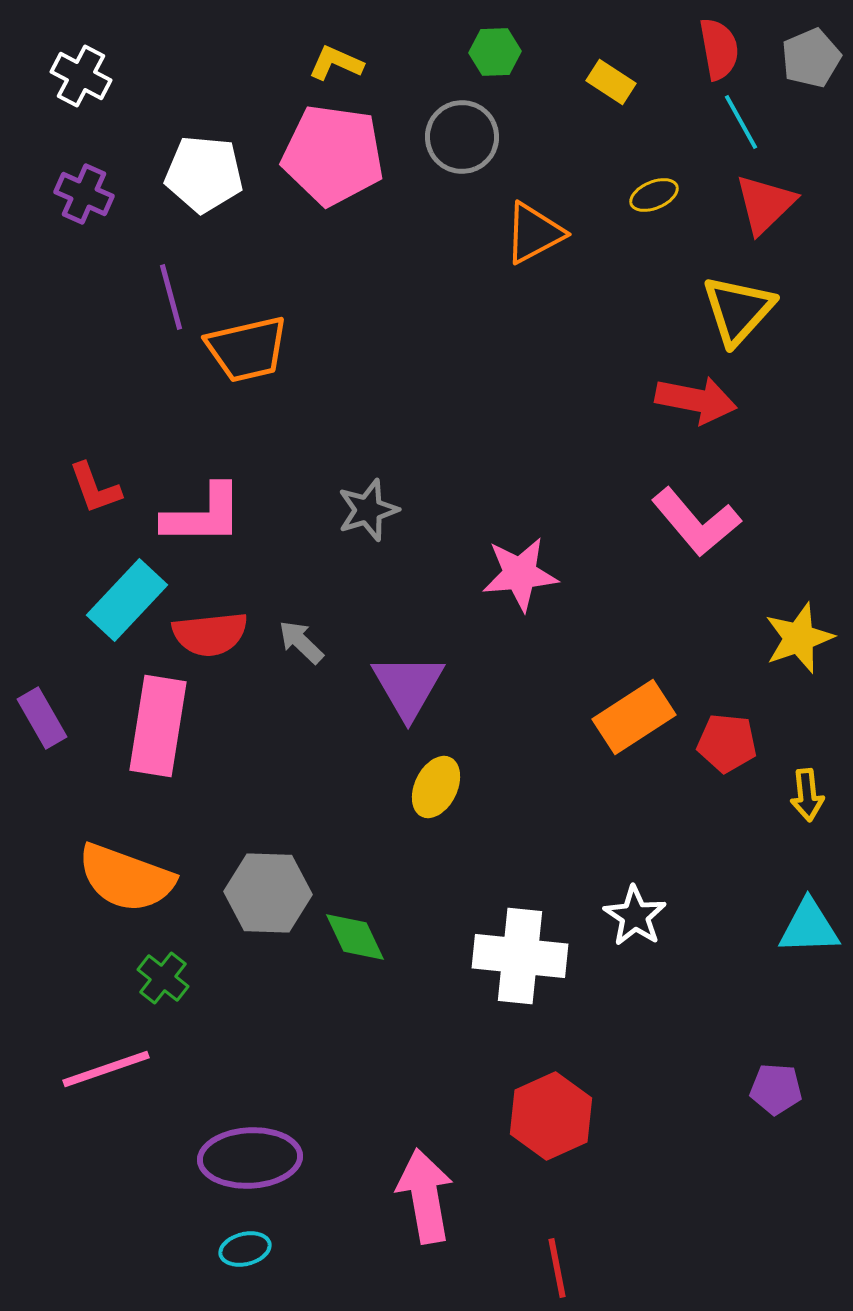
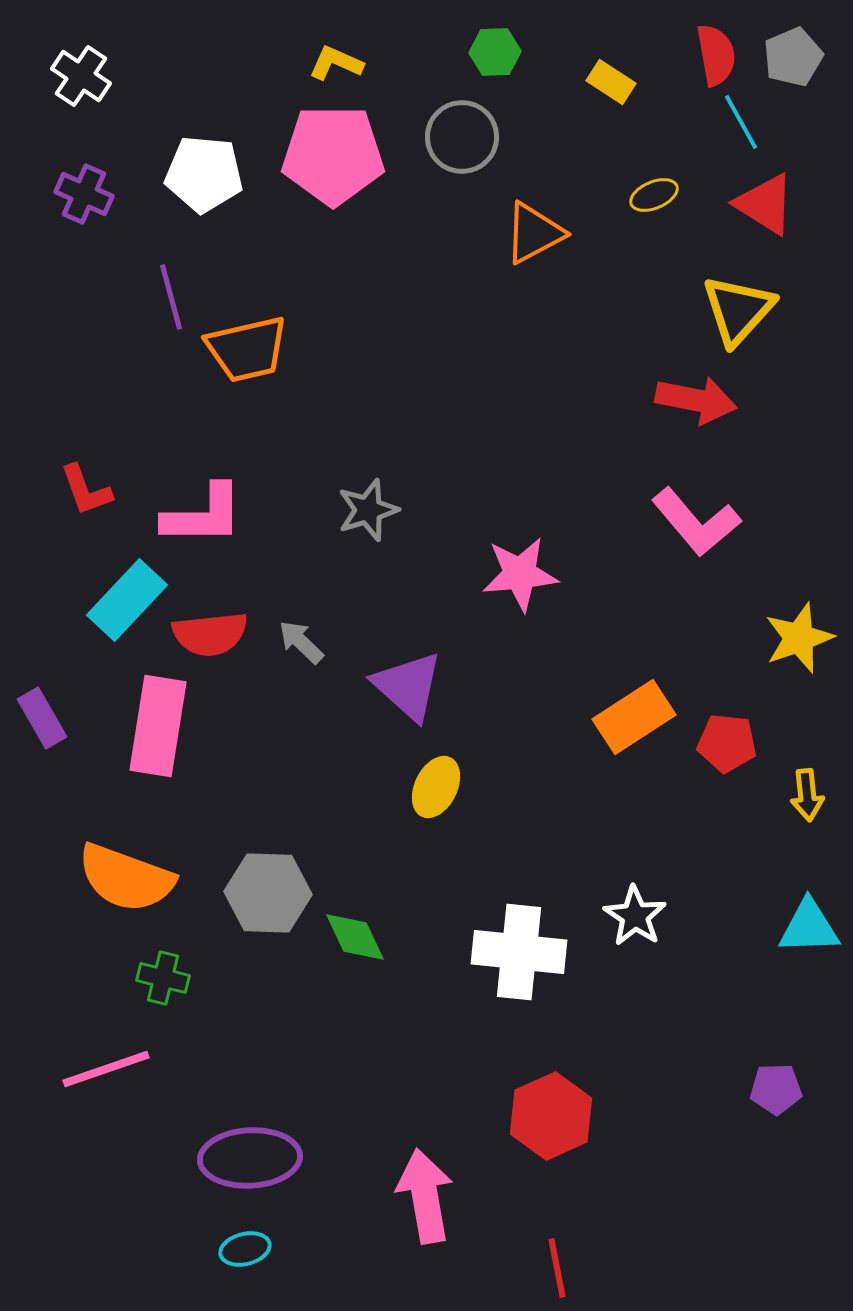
red semicircle at (719, 49): moved 3 px left, 6 px down
gray pentagon at (811, 58): moved 18 px left, 1 px up
white cross at (81, 76): rotated 6 degrees clockwise
pink pentagon at (333, 155): rotated 8 degrees counterclockwise
red triangle at (765, 204): rotated 44 degrees counterclockwise
red L-shape at (95, 488): moved 9 px left, 2 px down
purple triangle at (408, 686): rotated 18 degrees counterclockwise
white cross at (520, 956): moved 1 px left, 4 px up
green cross at (163, 978): rotated 24 degrees counterclockwise
purple pentagon at (776, 1089): rotated 6 degrees counterclockwise
